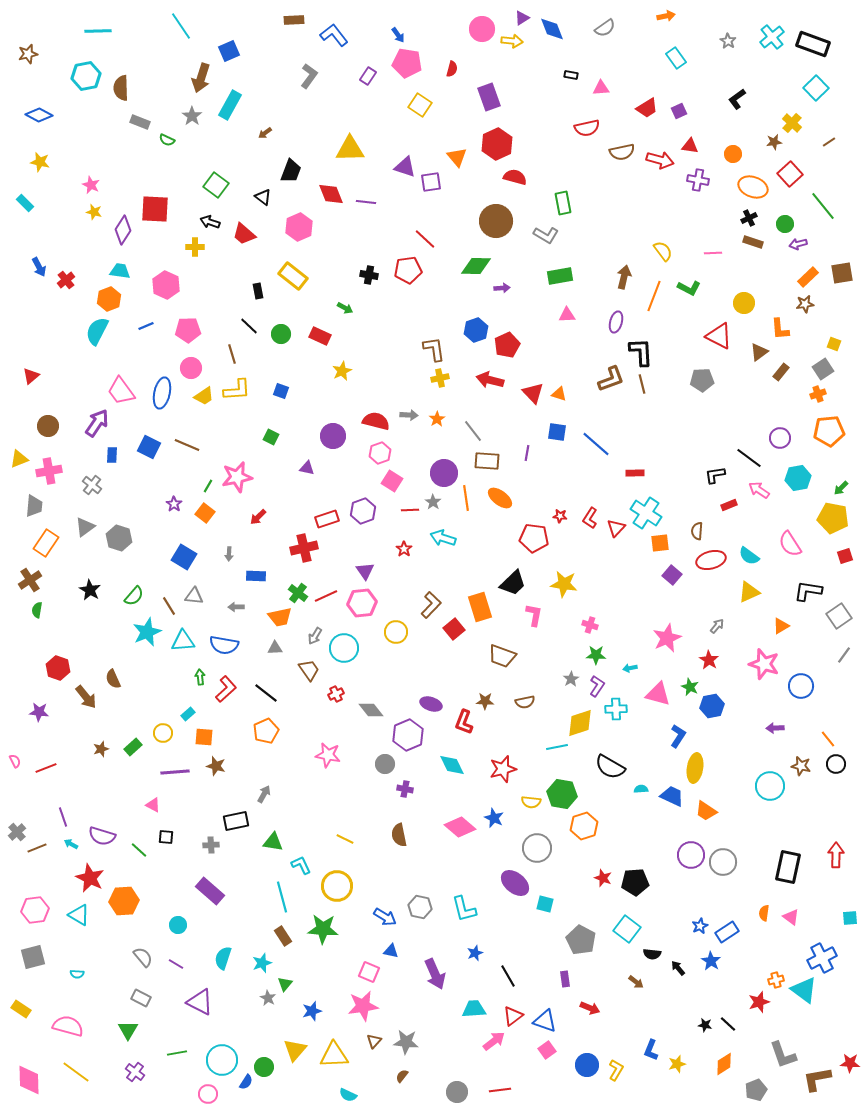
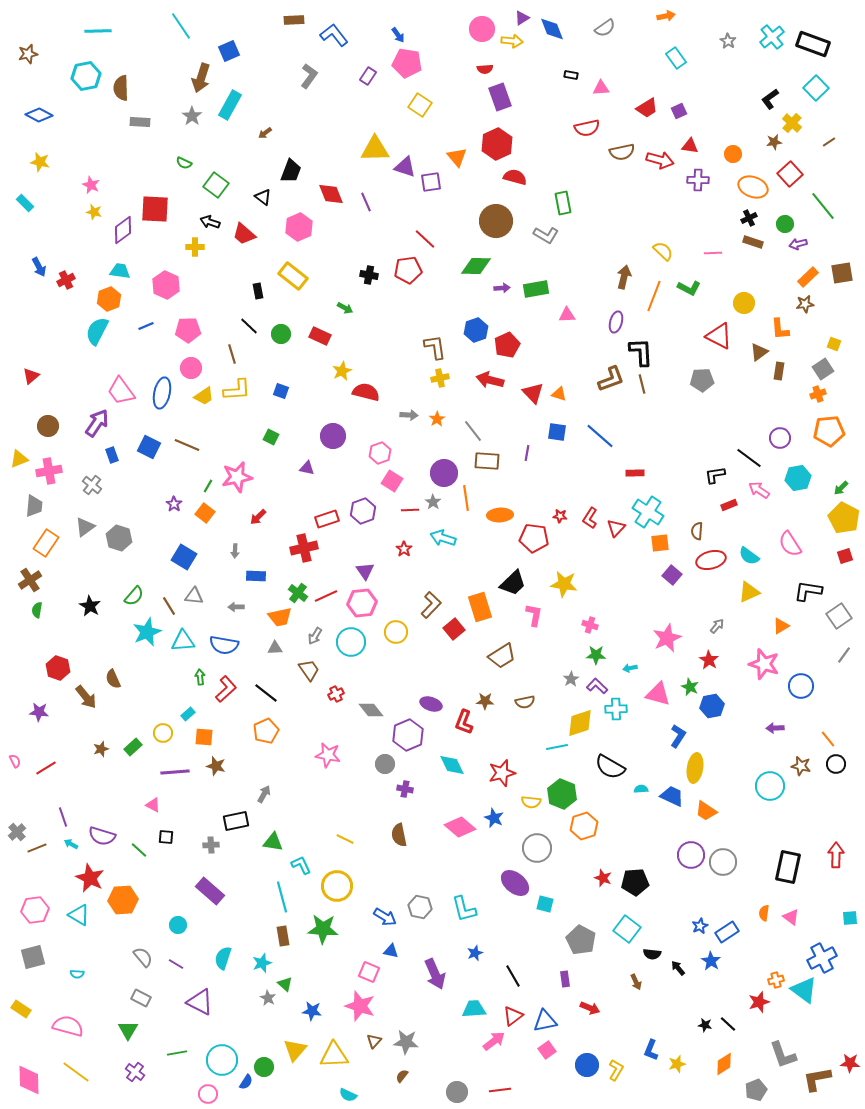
red semicircle at (452, 69): moved 33 px right; rotated 70 degrees clockwise
purple rectangle at (489, 97): moved 11 px right
black L-shape at (737, 99): moved 33 px right
gray rectangle at (140, 122): rotated 18 degrees counterclockwise
green semicircle at (167, 140): moved 17 px right, 23 px down
yellow triangle at (350, 149): moved 25 px right
purple cross at (698, 180): rotated 10 degrees counterclockwise
purple line at (366, 202): rotated 60 degrees clockwise
purple diamond at (123, 230): rotated 20 degrees clockwise
yellow semicircle at (663, 251): rotated 10 degrees counterclockwise
green rectangle at (560, 276): moved 24 px left, 13 px down
red cross at (66, 280): rotated 12 degrees clockwise
brown L-shape at (434, 349): moved 1 px right, 2 px up
brown rectangle at (781, 372): moved 2 px left, 1 px up; rotated 30 degrees counterclockwise
red semicircle at (376, 421): moved 10 px left, 29 px up
blue line at (596, 444): moved 4 px right, 8 px up
blue rectangle at (112, 455): rotated 21 degrees counterclockwise
orange ellipse at (500, 498): moved 17 px down; rotated 40 degrees counterclockwise
cyan cross at (646, 513): moved 2 px right, 1 px up
yellow pentagon at (833, 518): moved 11 px right; rotated 16 degrees clockwise
gray arrow at (229, 554): moved 6 px right, 3 px up
black star at (90, 590): moved 16 px down
cyan circle at (344, 648): moved 7 px right, 6 px up
brown trapezoid at (502, 656): rotated 52 degrees counterclockwise
purple L-shape at (597, 686): rotated 80 degrees counterclockwise
red line at (46, 768): rotated 10 degrees counterclockwise
red star at (503, 769): moved 1 px left, 4 px down
green hexagon at (562, 794): rotated 12 degrees clockwise
orange hexagon at (124, 901): moved 1 px left, 1 px up
brown rectangle at (283, 936): rotated 24 degrees clockwise
black line at (508, 976): moved 5 px right
brown arrow at (636, 982): rotated 28 degrees clockwise
green triangle at (285, 984): rotated 28 degrees counterclockwise
pink star at (363, 1006): moved 3 px left; rotated 28 degrees clockwise
blue star at (312, 1011): rotated 24 degrees clockwise
blue triangle at (545, 1021): rotated 30 degrees counterclockwise
